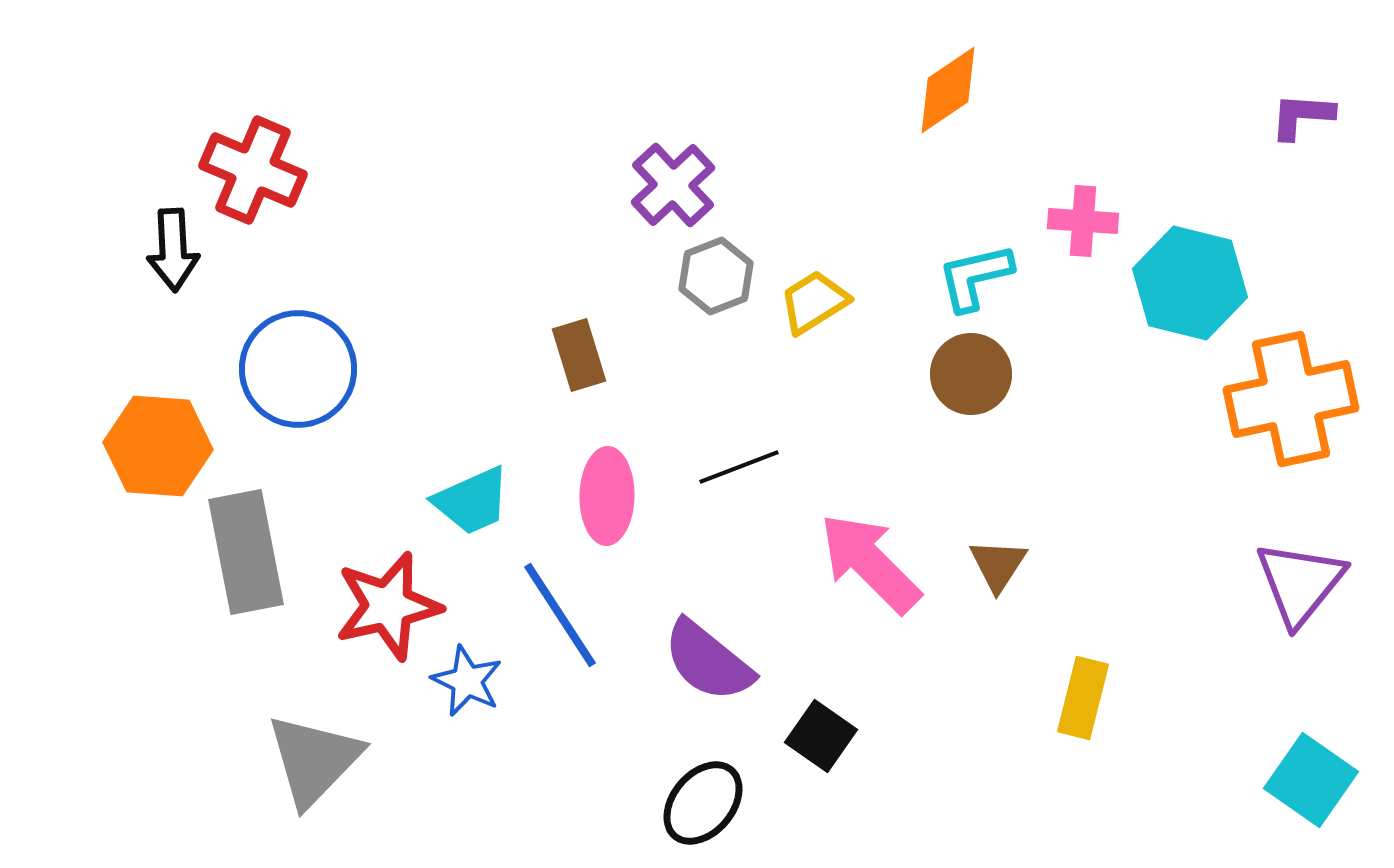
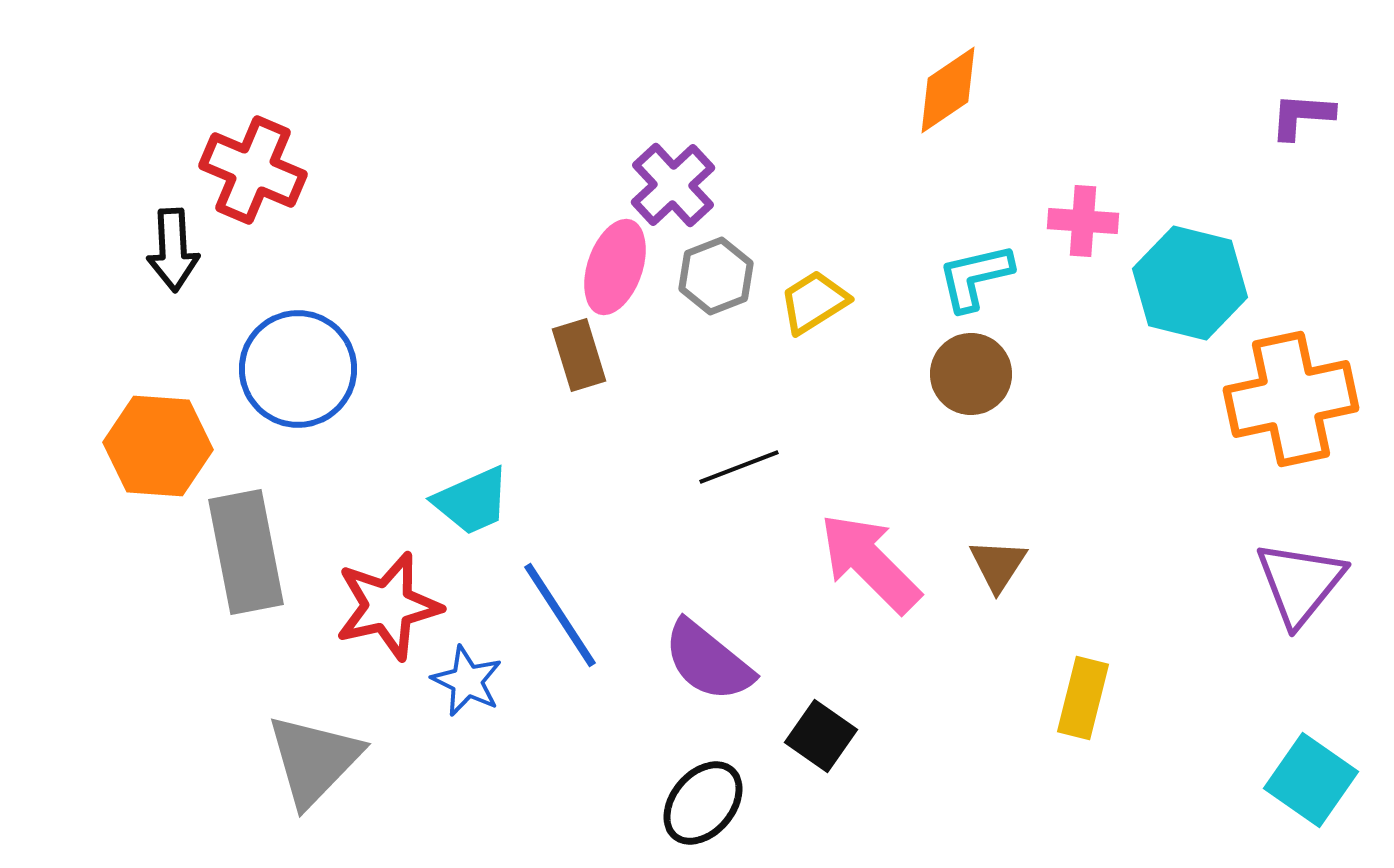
pink ellipse: moved 8 px right, 229 px up; rotated 18 degrees clockwise
